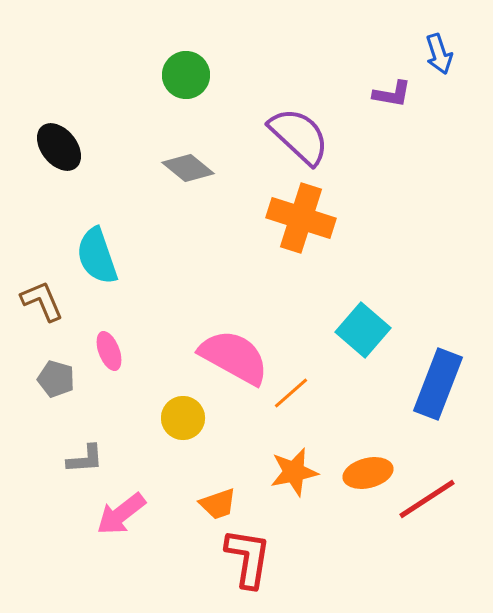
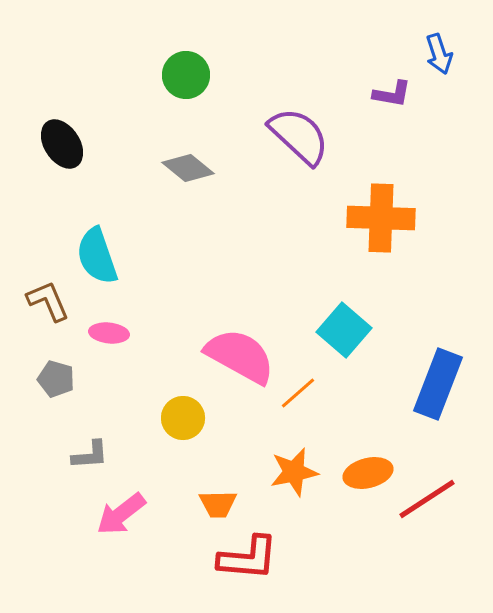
black ellipse: moved 3 px right, 3 px up; rotated 6 degrees clockwise
orange cross: moved 80 px right; rotated 16 degrees counterclockwise
brown L-shape: moved 6 px right
cyan square: moved 19 px left
pink ellipse: moved 18 px up; rotated 63 degrees counterclockwise
pink semicircle: moved 6 px right, 1 px up
orange line: moved 7 px right
gray L-shape: moved 5 px right, 4 px up
orange trapezoid: rotated 18 degrees clockwise
red L-shape: rotated 86 degrees clockwise
